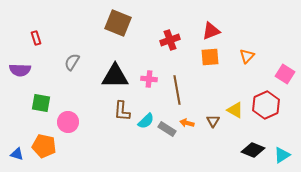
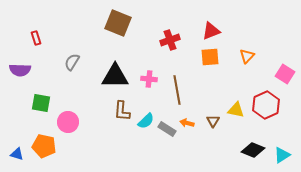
yellow triangle: moved 1 px right; rotated 18 degrees counterclockwise
